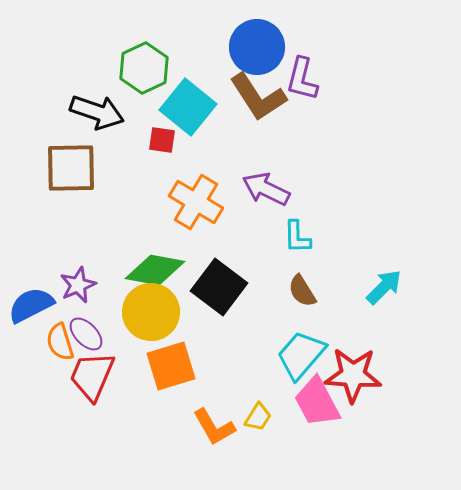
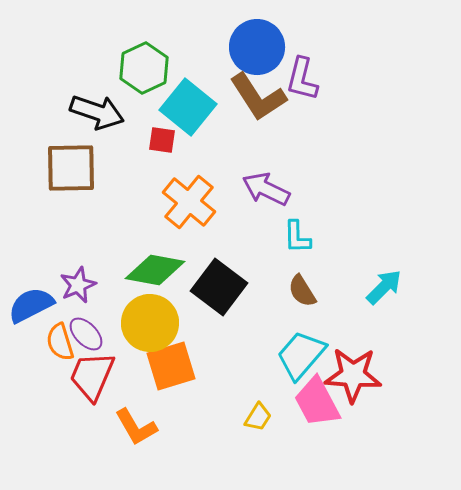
orange cross: moved 7 px left; rotated 8 degrees clockwise
yellow circle: moved 1 px left, 11 px down
orange L-shape: moved 78 px left
